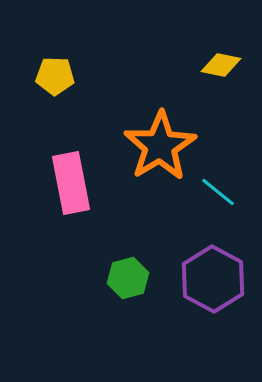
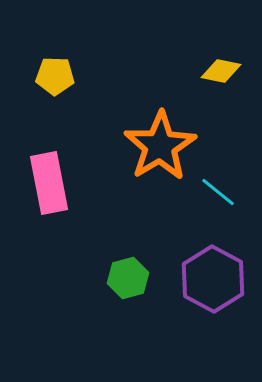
yellow diamond: moved 6 px down
pink rectangle: moved 22 px left
